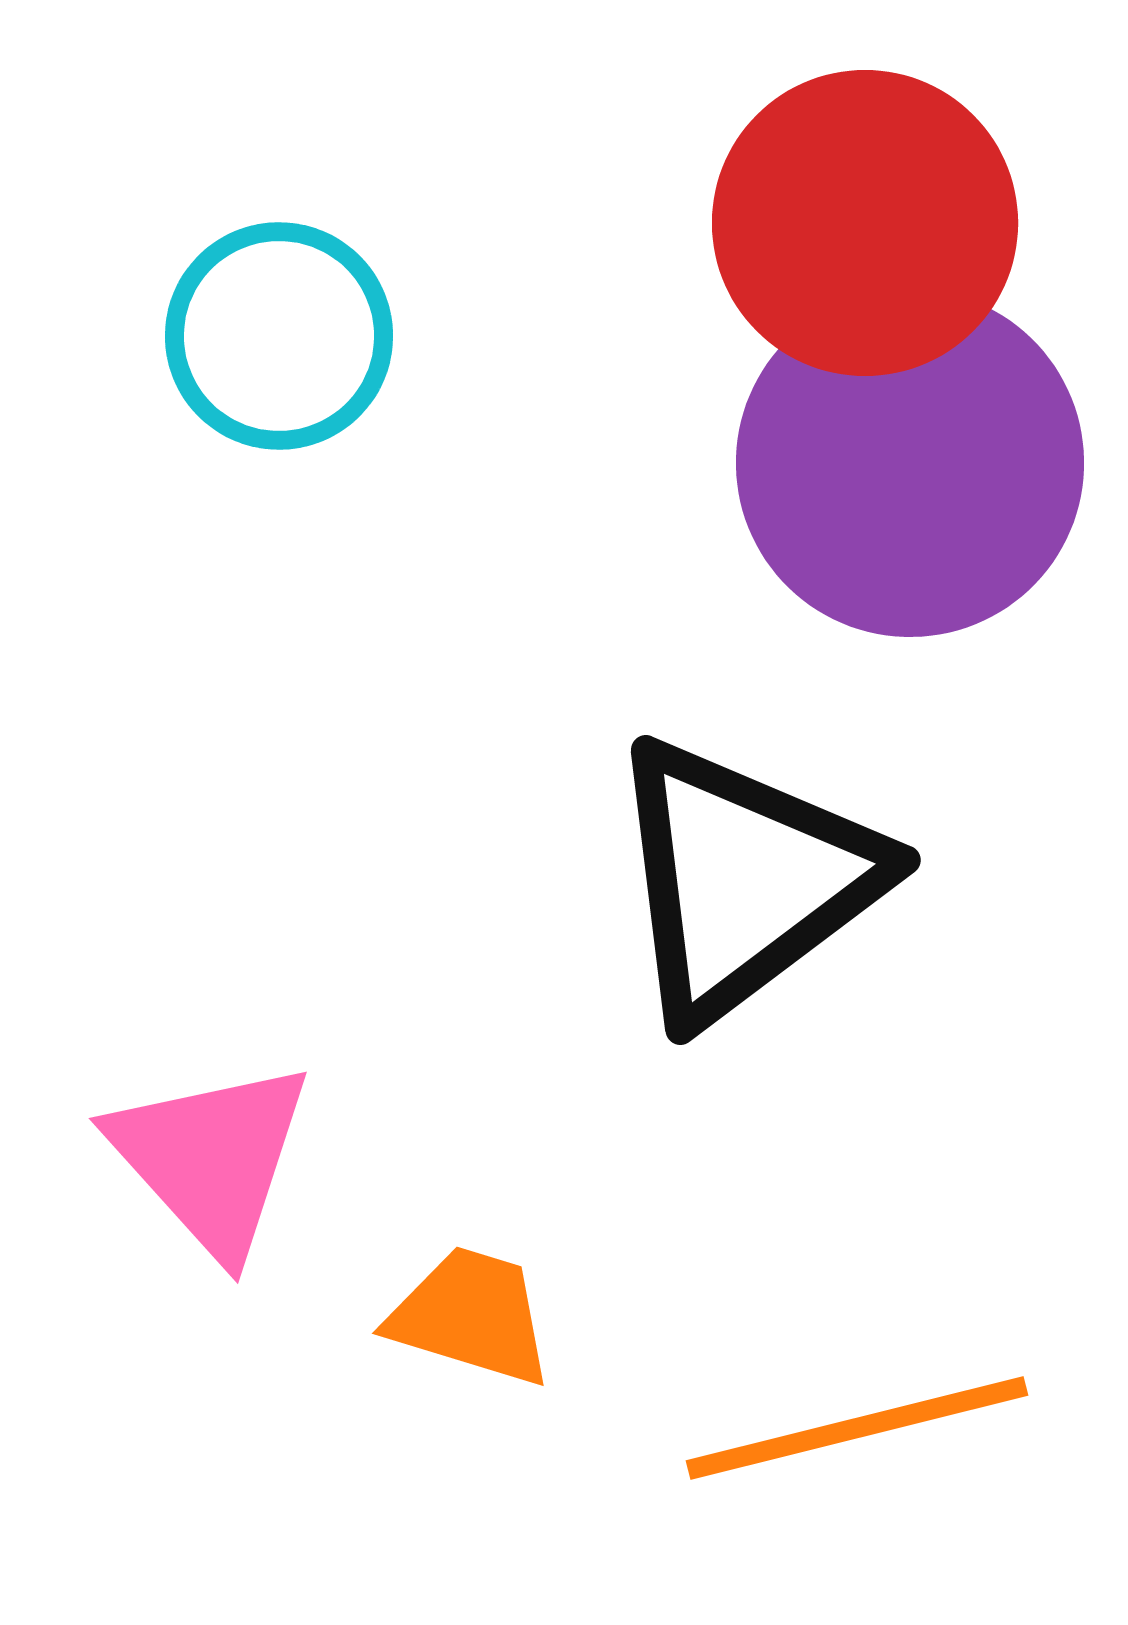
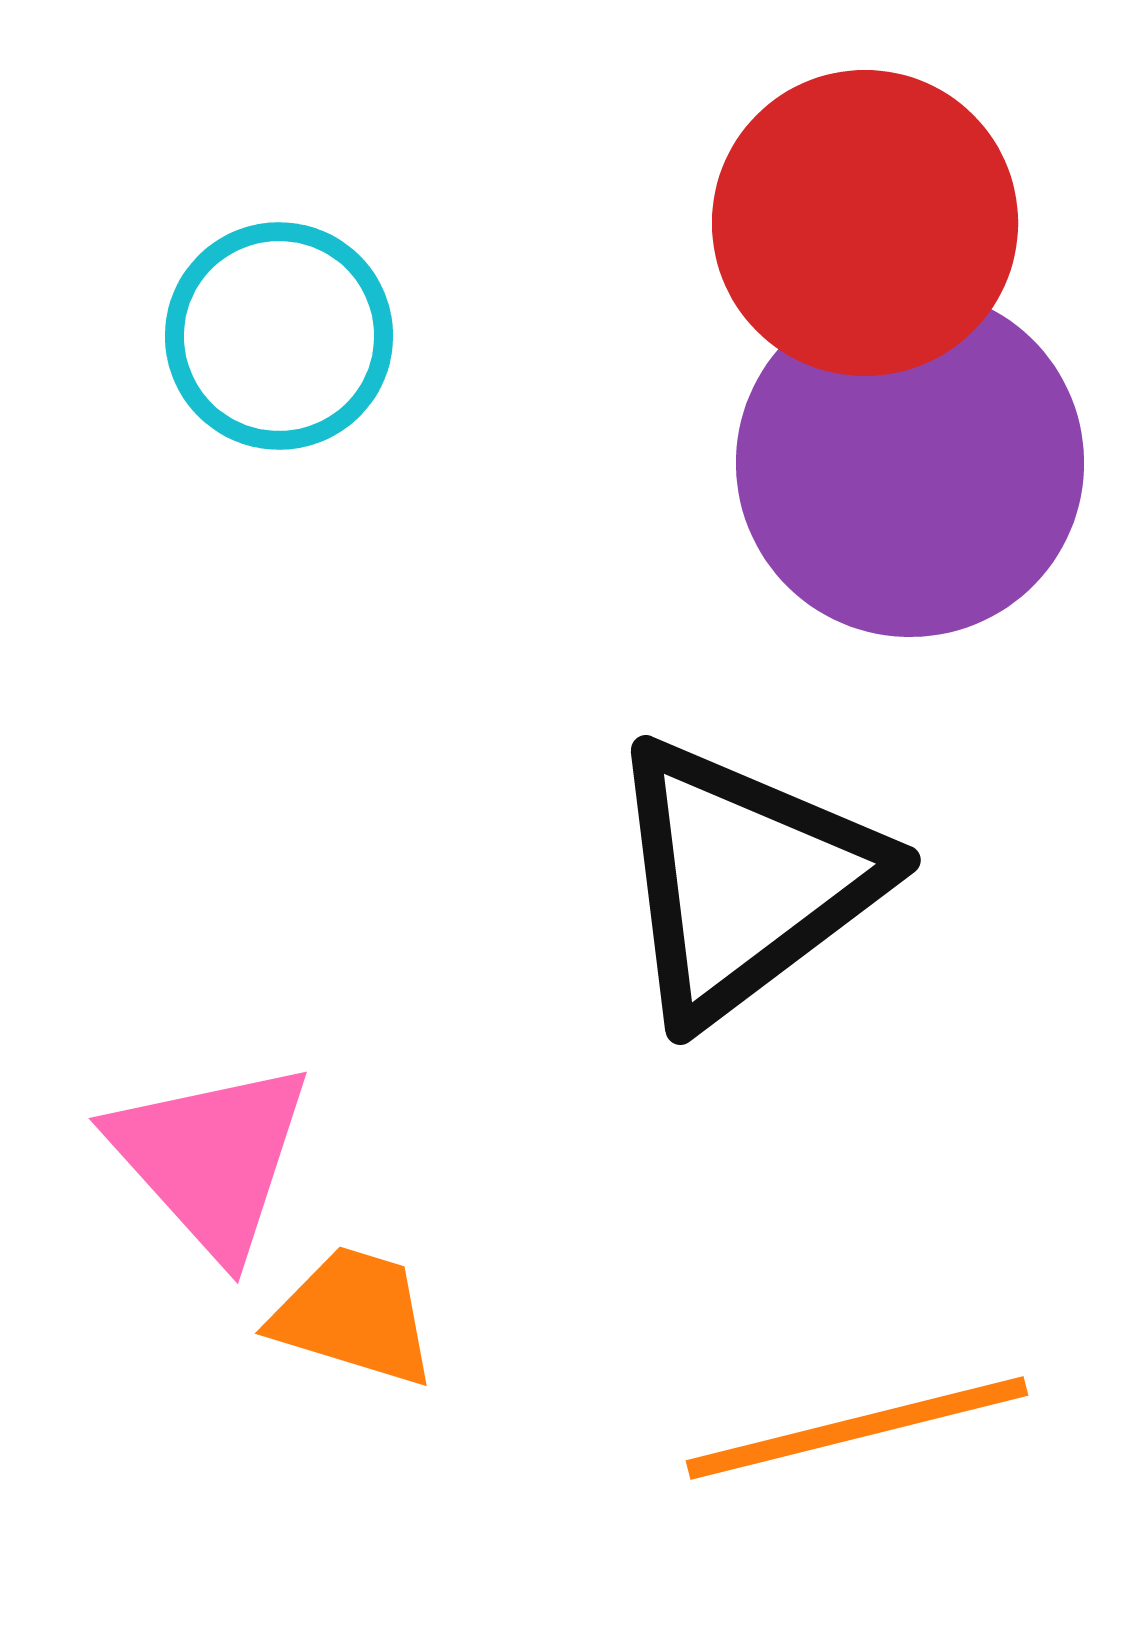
orange trapezoid: moved 117 px left
